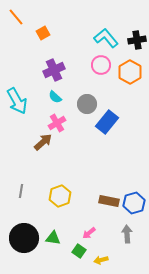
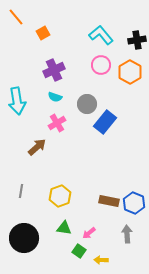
cyan L-shape: moved 5 px left, 3 px up
cyan semicircle: rotated 24 degrees counterclockwise
cyan arrow: rotated 20 degrees clockwise
blue rectangle: moved 2 px left
brown arrow: moved 6 px left, 5 px down
blue hexagon: rotated 20 degrees counterclockwise
green triangle: moved 11 px right, 10 px up
yellow arrow: rotated 16 degrees clockwise
